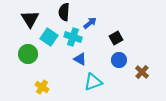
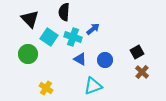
black triangle: rotated 12 degrees counterclockwise
blue arrow: moved 3 px right, 6 px down
black square: moved 21 px right, 14 px down
blue circle: moved 14 px left
cyan triangle: moved 4 px down
yellow cross: moved 4 px right, 1 px down
